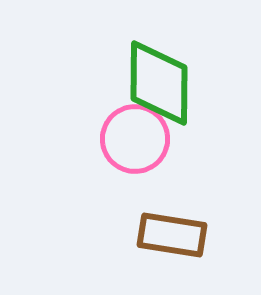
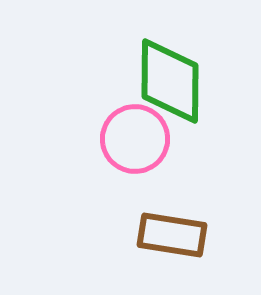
green diamond: moved 11 px right, 2 px up
